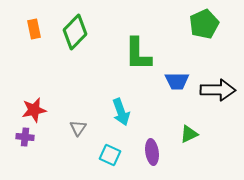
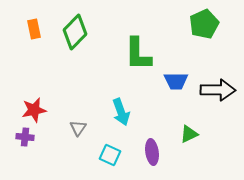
blue trapezoid: moved 1 px left
